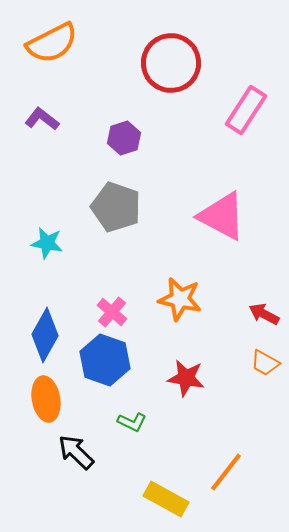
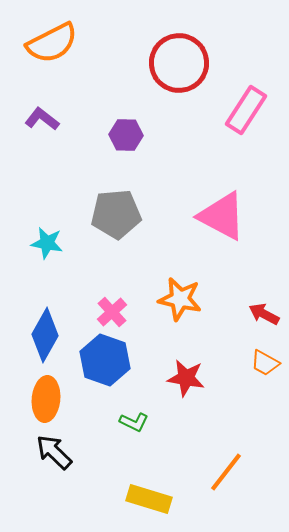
red circle: moved 8 px right
purple hexagon: moved 2 px right, 3 px up; rotated 20 degrees clockwise
gray pentagon: moved 7 px down; rotated 24 degrees counterclockwise
pink cross: rotated 8 degrees clockwise
orange ellipse: rotated 15 degrees clockwise
green L-shape: moved 2 px right
black arrow: moved 22 px left
yellow rectangle: moved 17 px left; rotated 12 degrees counterclockwise
